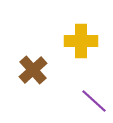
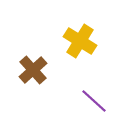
yellow cross: moved 1 px left; rotated 32 degrees clockwise
